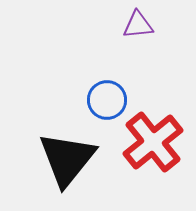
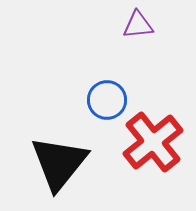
black triangle: moved 8 px left, 4 px down
